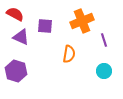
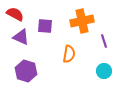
orange cross: rotated 10 degrees clockwise
purple line: moved 1 px down
purple hexagon: moved 10 px right
